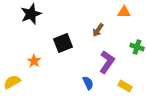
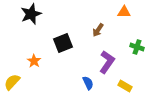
yellow semicircle: rotated 18 degrees counterclockwise
